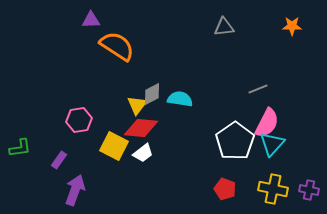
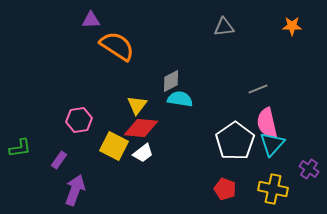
gray diamond: moved 19 px right, 13 px up
pink semicircle: rotated 140 degrees clockwise
purple cross: moved 21 px up; rotated 24 degrees clockwise
